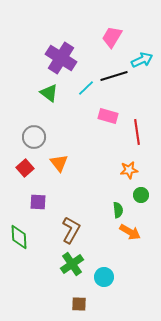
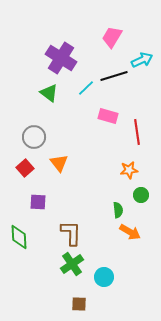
brown L-shape: moved 3 px down; rotated 28 degrees counterclockwise
